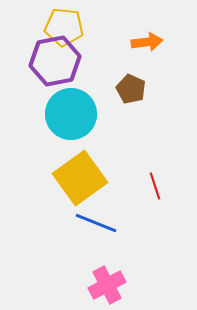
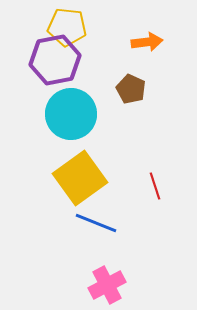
yellow pentagon: moved 3 px right
purple hexagon: moved 1 px up
